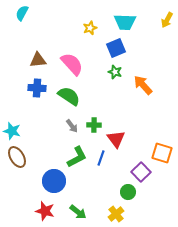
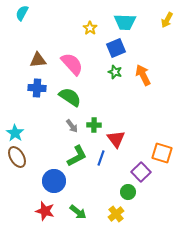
yellow star: rotated 16 degrees counterclockwise
orange arrow: moved 10 px up; rotated 15 degrees clockwise
green semicircle: moved 1 px right, 1 px down
cyan star: moved 3 px right, 2 px down; rotated 18 degrees clockwise
green L-shape: moved 1 px up
